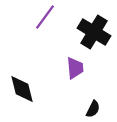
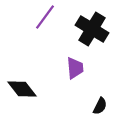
black cross: moved 2 px left, 3 px up
black diamond: rotated 24 degrees counterclockwise
black semicircle: moved 7 px right, 3 px up
